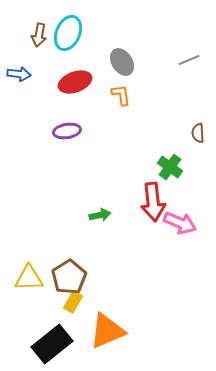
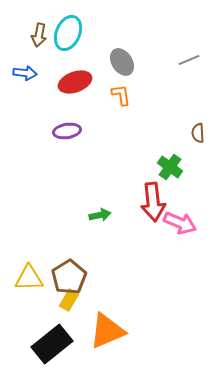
blue arrow: moved 6 px right, 1 px up
yellow rectangle: moved 4 px left, 2 px up
